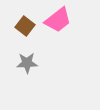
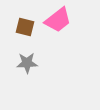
brown square: moved 1 px down; rotated 24 degrees counterclockwise
